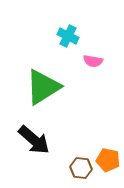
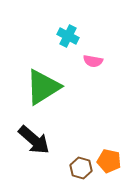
orange pentagon: moved 1 px right, 1 px down
brown hexagon: rotated 10 degrees clockwise
